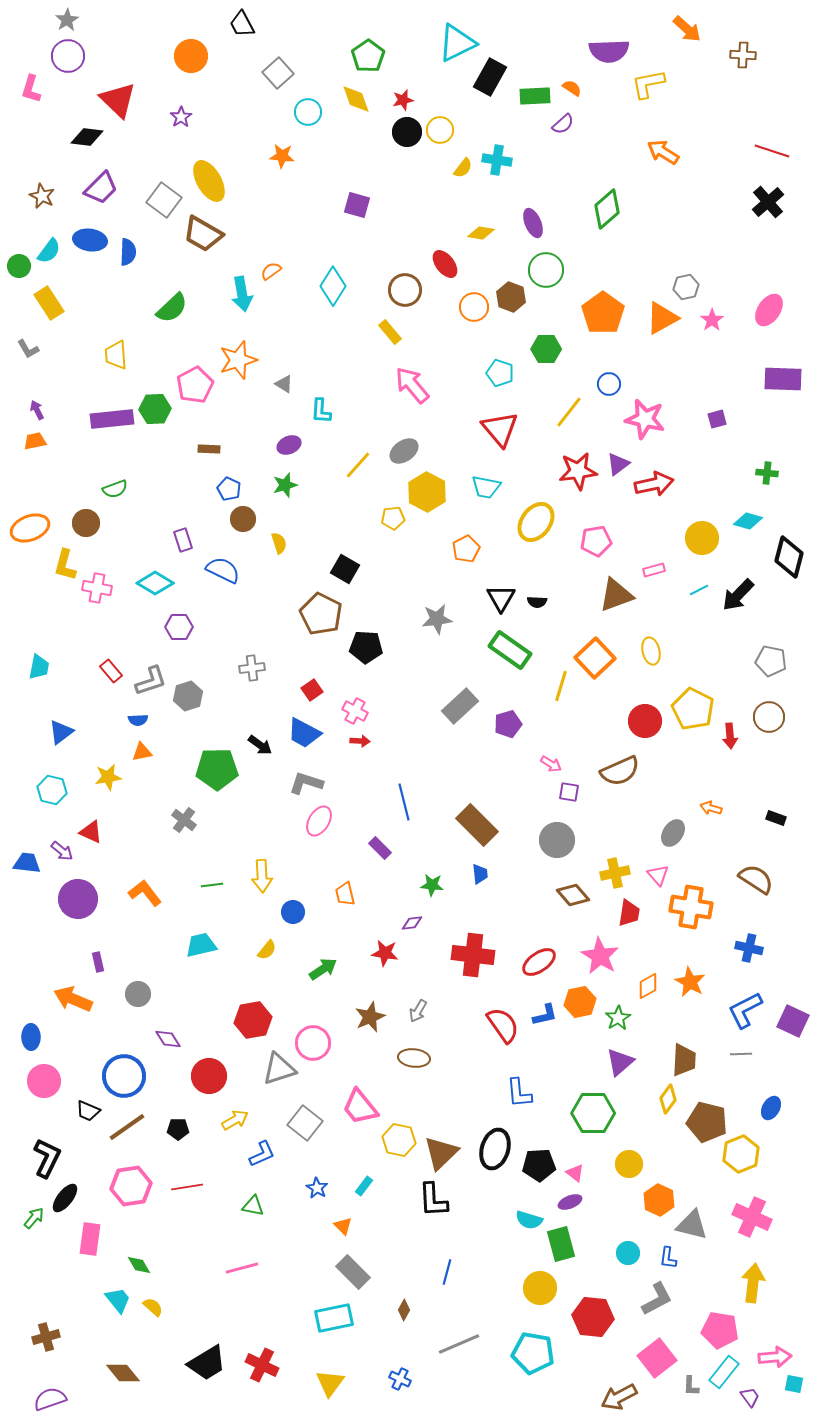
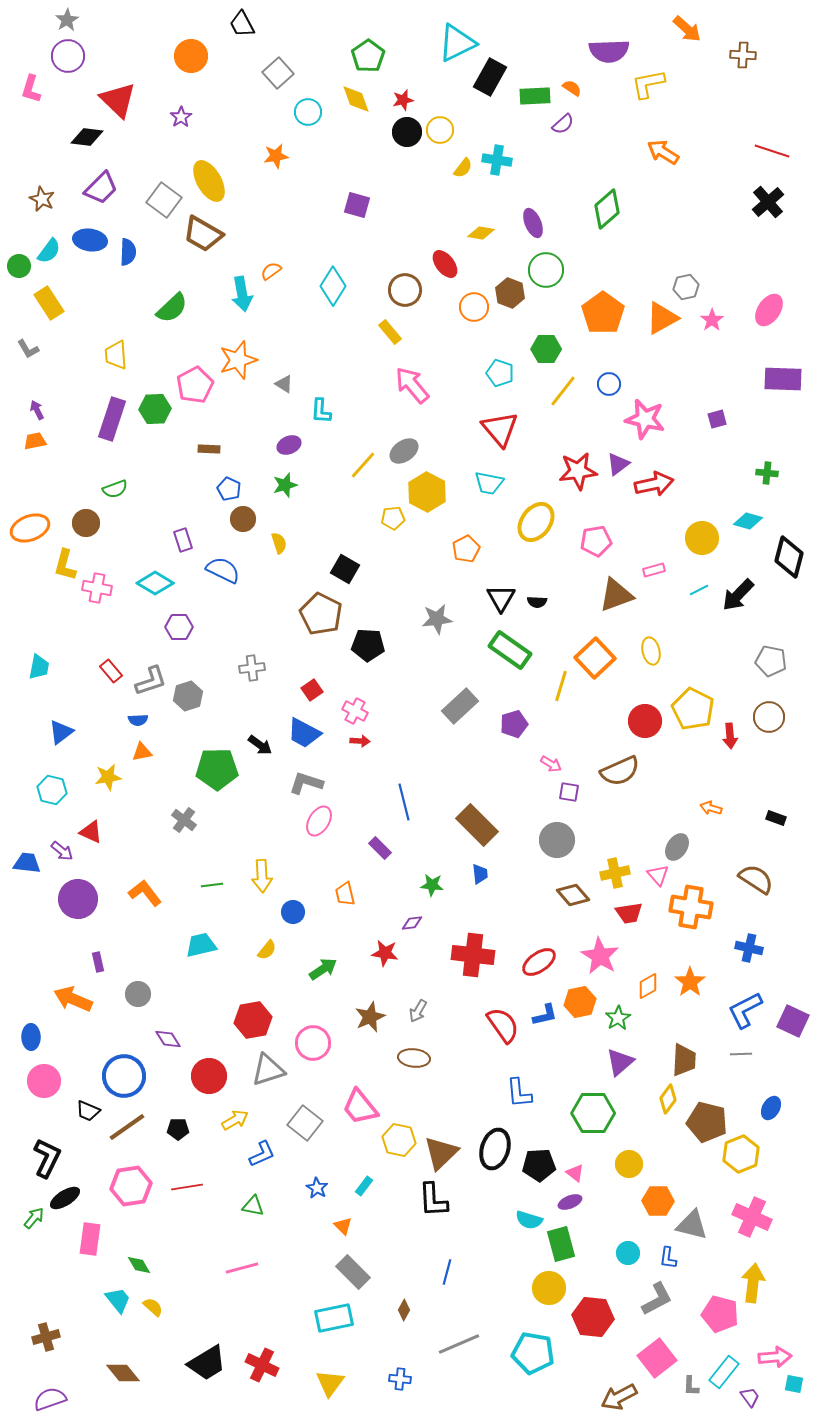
orange star at (282, 156): moved 6 px left; rotated 15 degrees counterclockwise
brown star at (42, 196): moved 3 px down
brown hexagon at (511, 297): moved 1 px left, 4 px up
yellow line at (569, 412): moved 6 px left, 21 px up
purple rectangle at (112, 419): rotated 66 degrees counterclockwise
yellow line at (358, 465): moved 5 px right
cyan trapezoid at (486, 487): moved 3 px right, 4 px up
black pentagon at (366, 647): moved 2 px right, 2 px up
purple pentagon at (508, 724): moved 6 px right
gray ellipse at (673, 833): moved 4 px right, 14 px down
red trapezoid at (629, 913): rotated 72 degrees clockwise
orange star at (690, 982): rotated 8 degrees clockwise
gray triangle at (279, 1069): moved 11 px left, 1 px down
black ellipse at (65, 1198): rotated 20 degrees clockwise
orange hexagon at (659, 1200): moved 1 px left, 1 px down; rotated 24 degrees counterclockwise
yellow circle at (540, 1288): moved 9 px right
pink pentagon at (720, 1330): moved 16 px up; rotated 6 degrees clockwise
blue cross at (400, 1379): rotated 20 degrees counterclockwise
